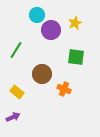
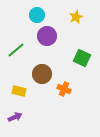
yellow star: moved 1 px right, 6 px up
purple circle: moved 4 px left, 6 px down
green line: rotated 18 degrees clockwise
green square: moved 6 px right, 1 px down; rotated 18 degrees clockwise
yellow rectangle: moved 2 px right, 1 px up; rotated 24 degrees counterclockwise
purple arrow: moved 2 px right
